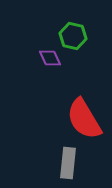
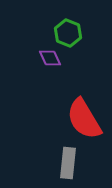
green hexagon: moved 5 px left, 3 px up; rotated 8 degrees clockwise
